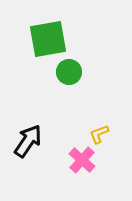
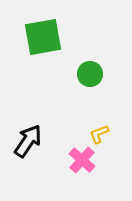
green square: moved 5 px left, 2 px up
green circle: moved 21 px right, 2 px down
